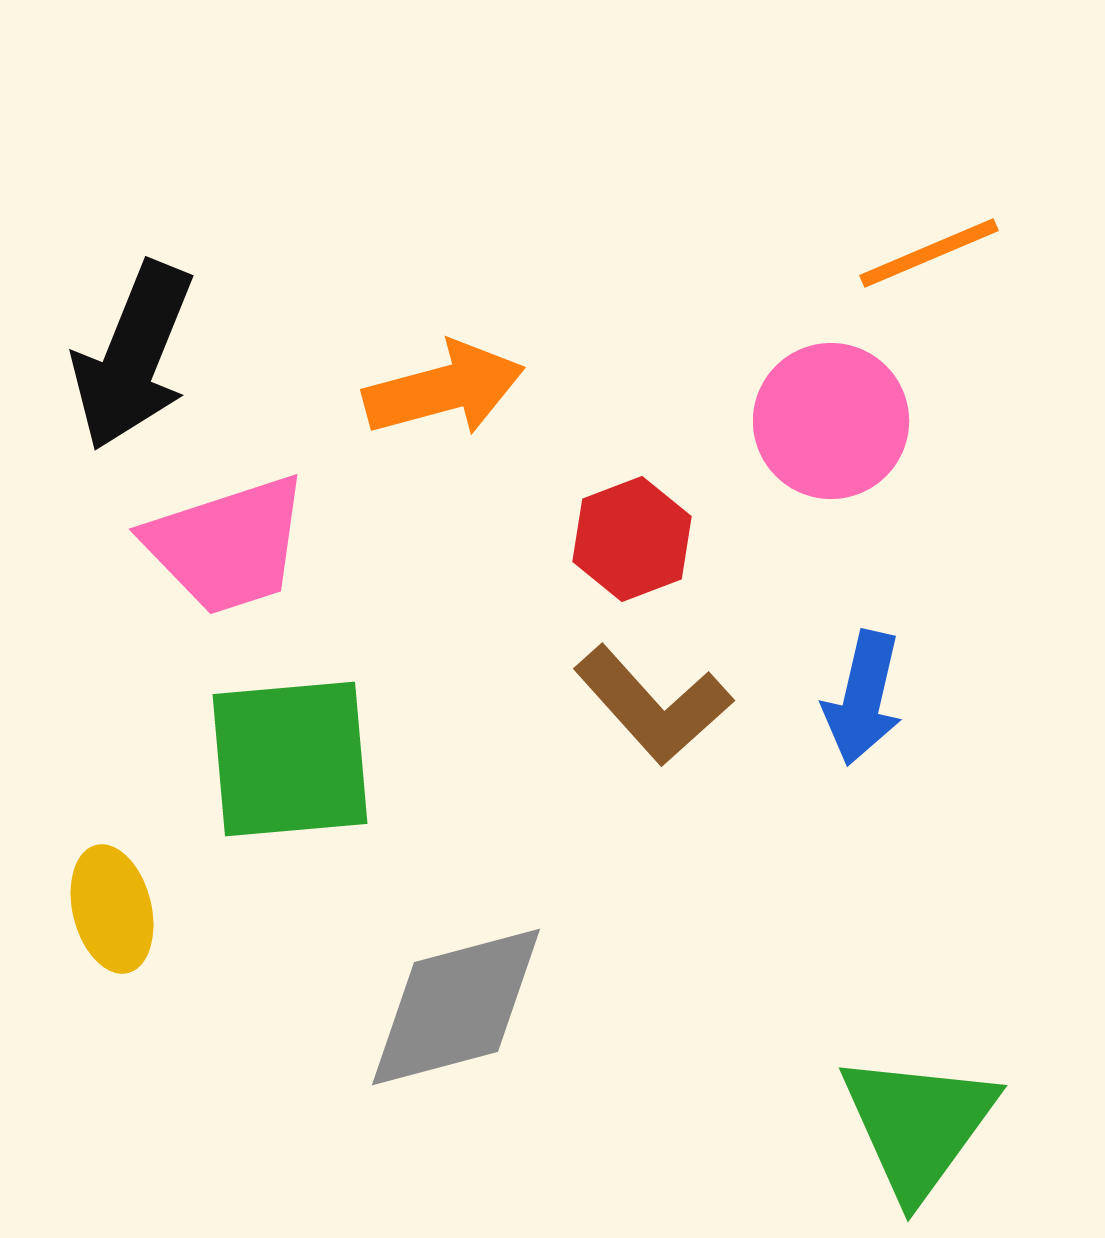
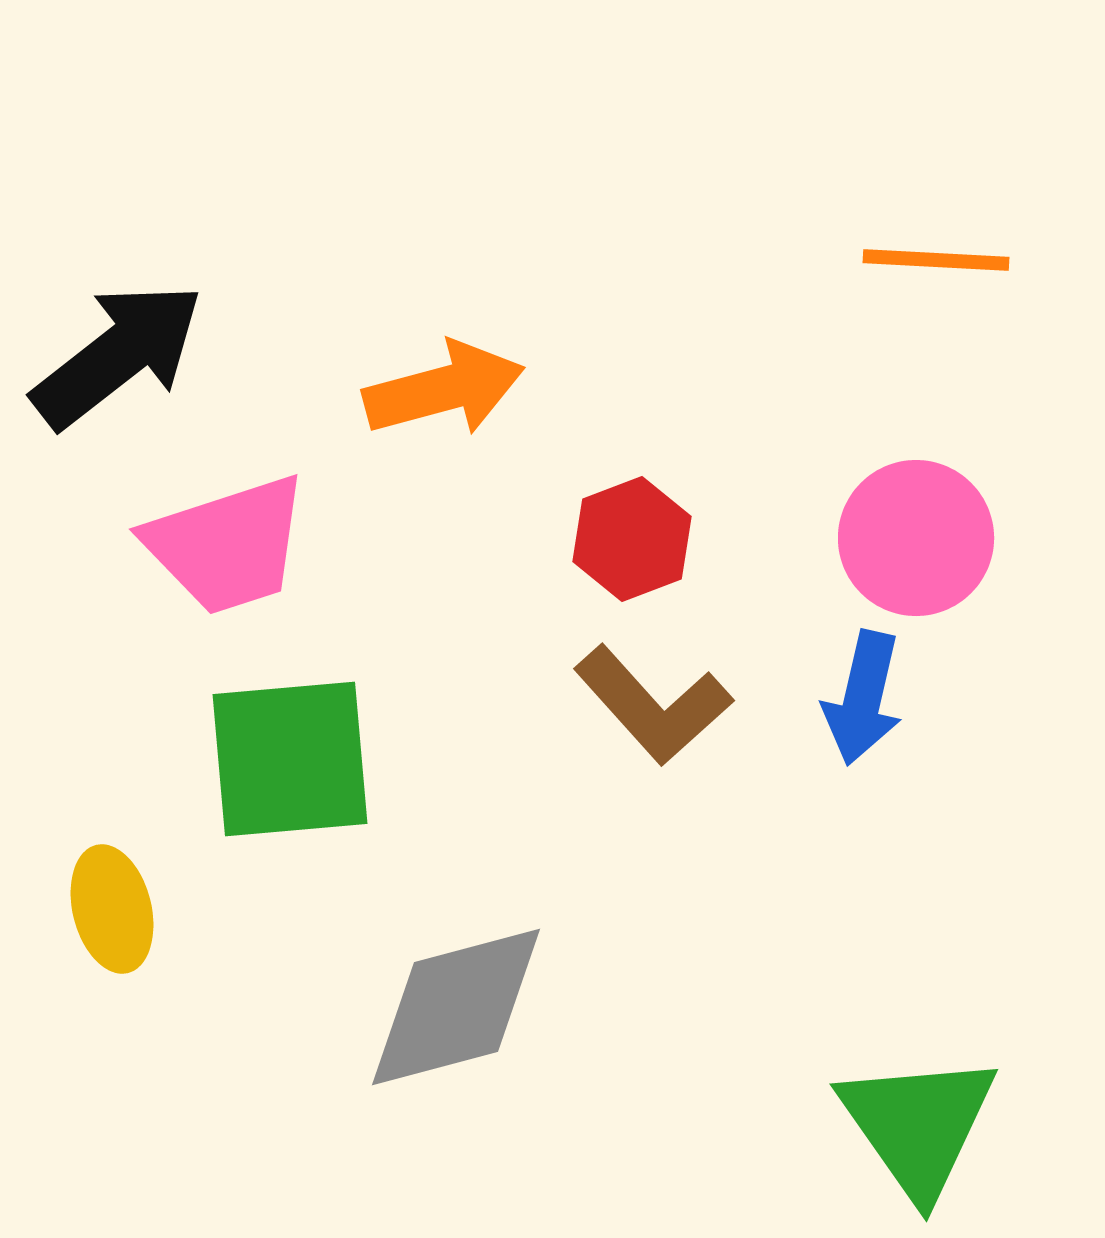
orange line: moved 7 px right, 7 px down; rotated 26 degrees clockwise
black arrow: moved 15 px left, 1 px up; rotated 150 degrees counterclockwise
pink circle: moved 85 px right, 117 px down
green triangle: rotated 11 degrees counterclockwise
